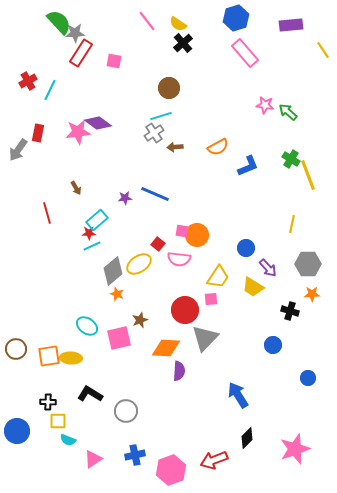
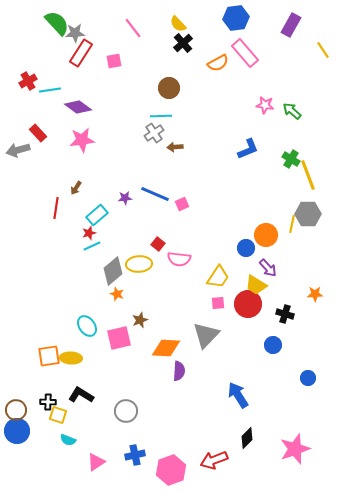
blue hexagon at (236, 18): rotated 10 degrees clockwise
pink line at (147, 21): moved 14 px left, 7 px down
green semicircle at (59, 22): moved 2 px left, 1 px down
yellow semicircle at (178, 24): rotated 12 degrees clockwise
purple rectangle at (291, 25): rotated 55 degrees counterclockwise
pink square at (114, 61): rotated 21 degrees counterclockwise
cyan line at (50, 90): rotated 55 degrees clockwise
green arrow at (288, 112): moved 4 px right, 1 px up
cyan line at (161, 116): rotated 15 degrees clockwise
purple diamond at (98, 123): moved 20 px left, 16 px up
pink star at (78, 132): moved 4 px right, 8 px down
red rectangle at (38, 133): rotated 54 degrees counterclockwise
orange semicircle at (218, 147): moved 84 px up
gray arrow at (18, 150): rotated 40 degrees clockwise
blue L-shape at (248, 166): moved 17 px up
brown arrow at (76, 188): rotated 64 degrees clockwise
red line at (47, 213): moved 9 px right, 5 px up; rotated 25 degrees clockwise
cyan rectangle at (97, 220): moved 5 px up
pink square at (182, 231): moved 27 px up; rotated 32 degrees counterclockwise
red star at (89, 233): rotated 16 degrees counterclockwise
orange circle at (197, 235): moved 69 px right
yellow ellipse at (139, 264): rotated 30 degrees clockwise
gray hexagon at (308, 264): moved 50 px up
yellow trapezoid at (253, 287): moved 3 px right, 2 px up
orange star at (312, 294): moved 3 px right
pink square at (211, 299): moved 7 px right, 4 px down
red circle at (185, 310): moved 63 px right, 6 px up
black cross at (290, 311): moved 5 px left, 3 px down
cyan ellipse at (87, 326): rotated 20 degrees clockwise
gray triangle at (205, 338): moved 1 px right, 3 px up
brown circle at (16, 349): moved 61 px down
black L-shape at (90, 394): moved 9 px left, 1 px down
yellow square at (58, 421): moved 6 px up; rotated 18 degrees clockwise
pink triangle at (93, 459): moved 3 px right, 3 px down
